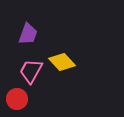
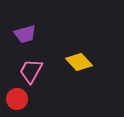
purple trapezoid: moved 3 px left; rotated 55 degrees clockwise
yellow diamond: moved 17 px right
